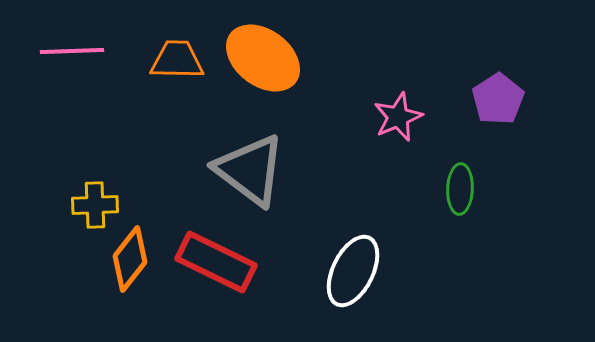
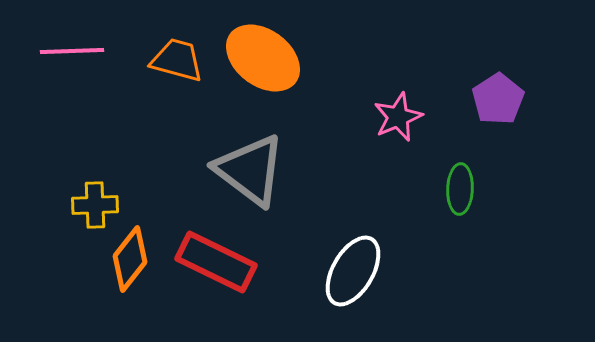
orange trapezoid: rotated 14 degrees clockwise
white ellipse: rotated 4 degrees clockwise
